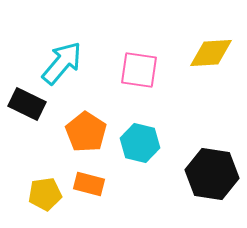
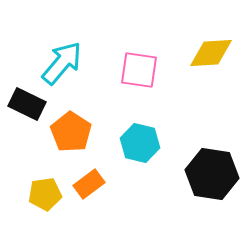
orange pentagon: moved 15 px left
orange rectangle: rotated 52 degrees counterclockwise
